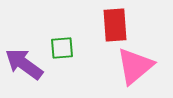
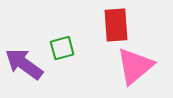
red rectangle: moved 1 px right
green square: rotated 10 degrees counterclockwise
